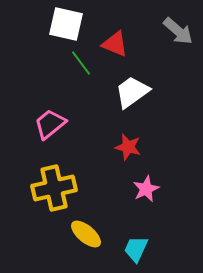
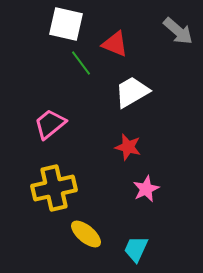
white trapezoid: rotated 6 degrees clockwise
